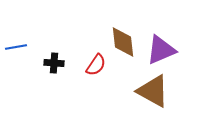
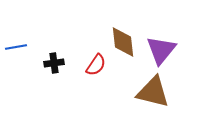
purple triangle: rotated 28 degrees counterclockwise
black cross: rotated 12 degrees counterclockwise
brown triangle: moved 1 px down; rotated 15 degrees counterclockwise
